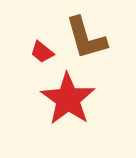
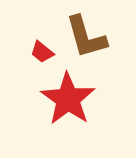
brown L-shape: moved 1 px up
